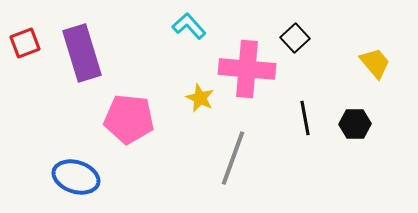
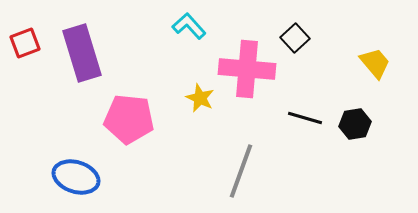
black line: rotated 64 degrees counterclockwise
black hexagon: rotated 8 degrees counterclockwise
gray line: moved 8 px right, 13 px down
